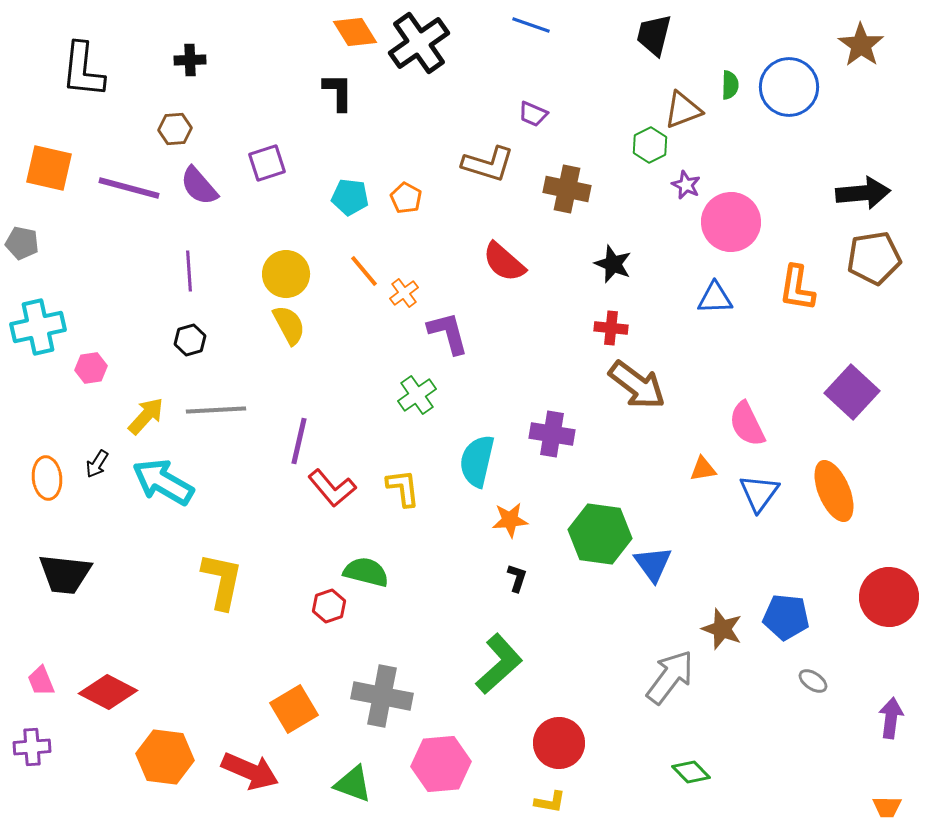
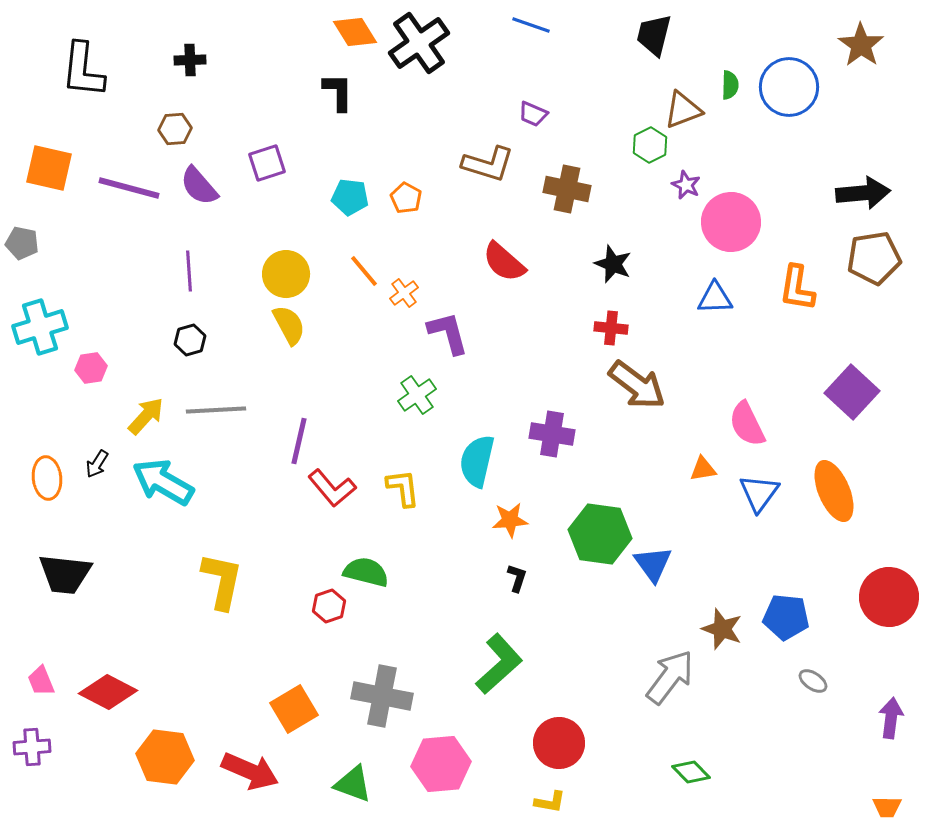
cyan cross at (38, 327): moved 2 px right; rotated 4 degrees counterclockwise
